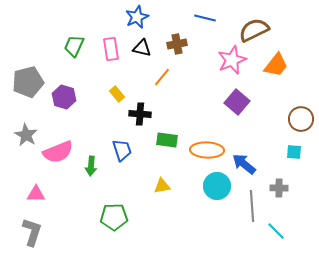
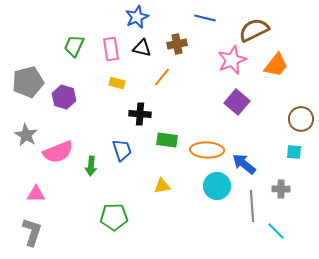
yellow rectangle: moved 11 px up; rotated 35 degrees counterclockwise
gray cross: moved 2 px right, 1 px down
